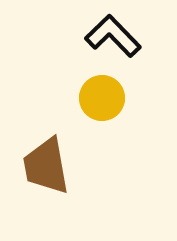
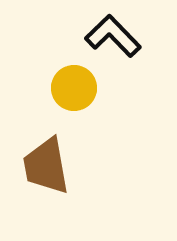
yellow circle: moved 28 px left, 10 px up
